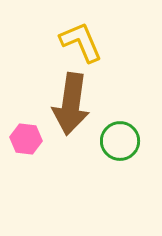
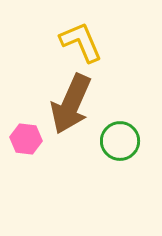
brown arrow: rotated 16 degrees clockwise
